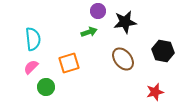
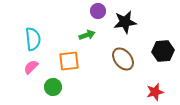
green arrow: moved 2 px left, 3 px down
black hexagon: rotated 15 degrees counterclockwise
orange square: moved 2 px up; rotated 10 degrees clockwise
green circle: moved 7 px right
